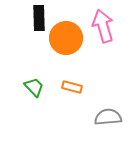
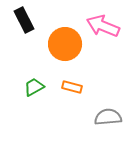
black rectangle: moved 15 px left, 2 px down; rotated 25 degrees counterclockwise
pink arrow: rotated 52 degrees counterclockwise
orange circle: moved 1 px left, 6 px down
green trapezoid: rotated 75 degrees counterclockwise
